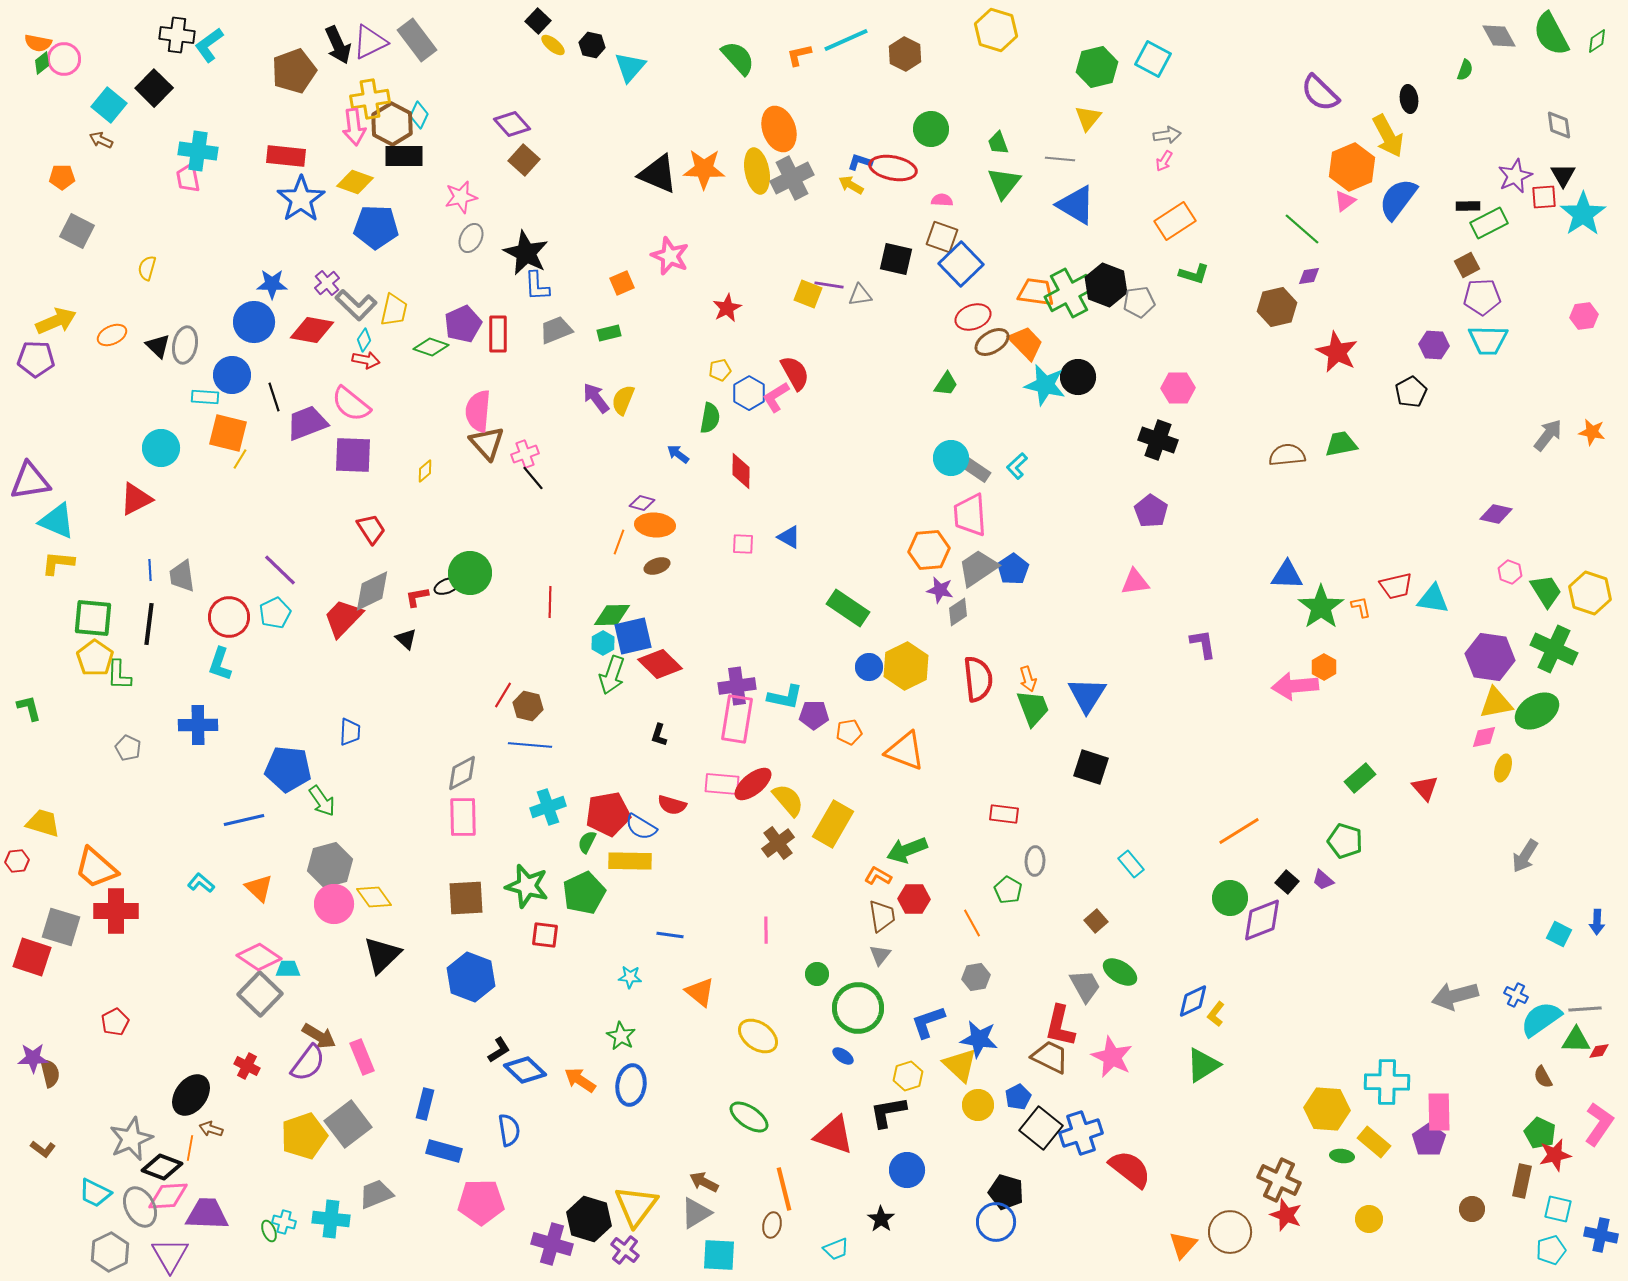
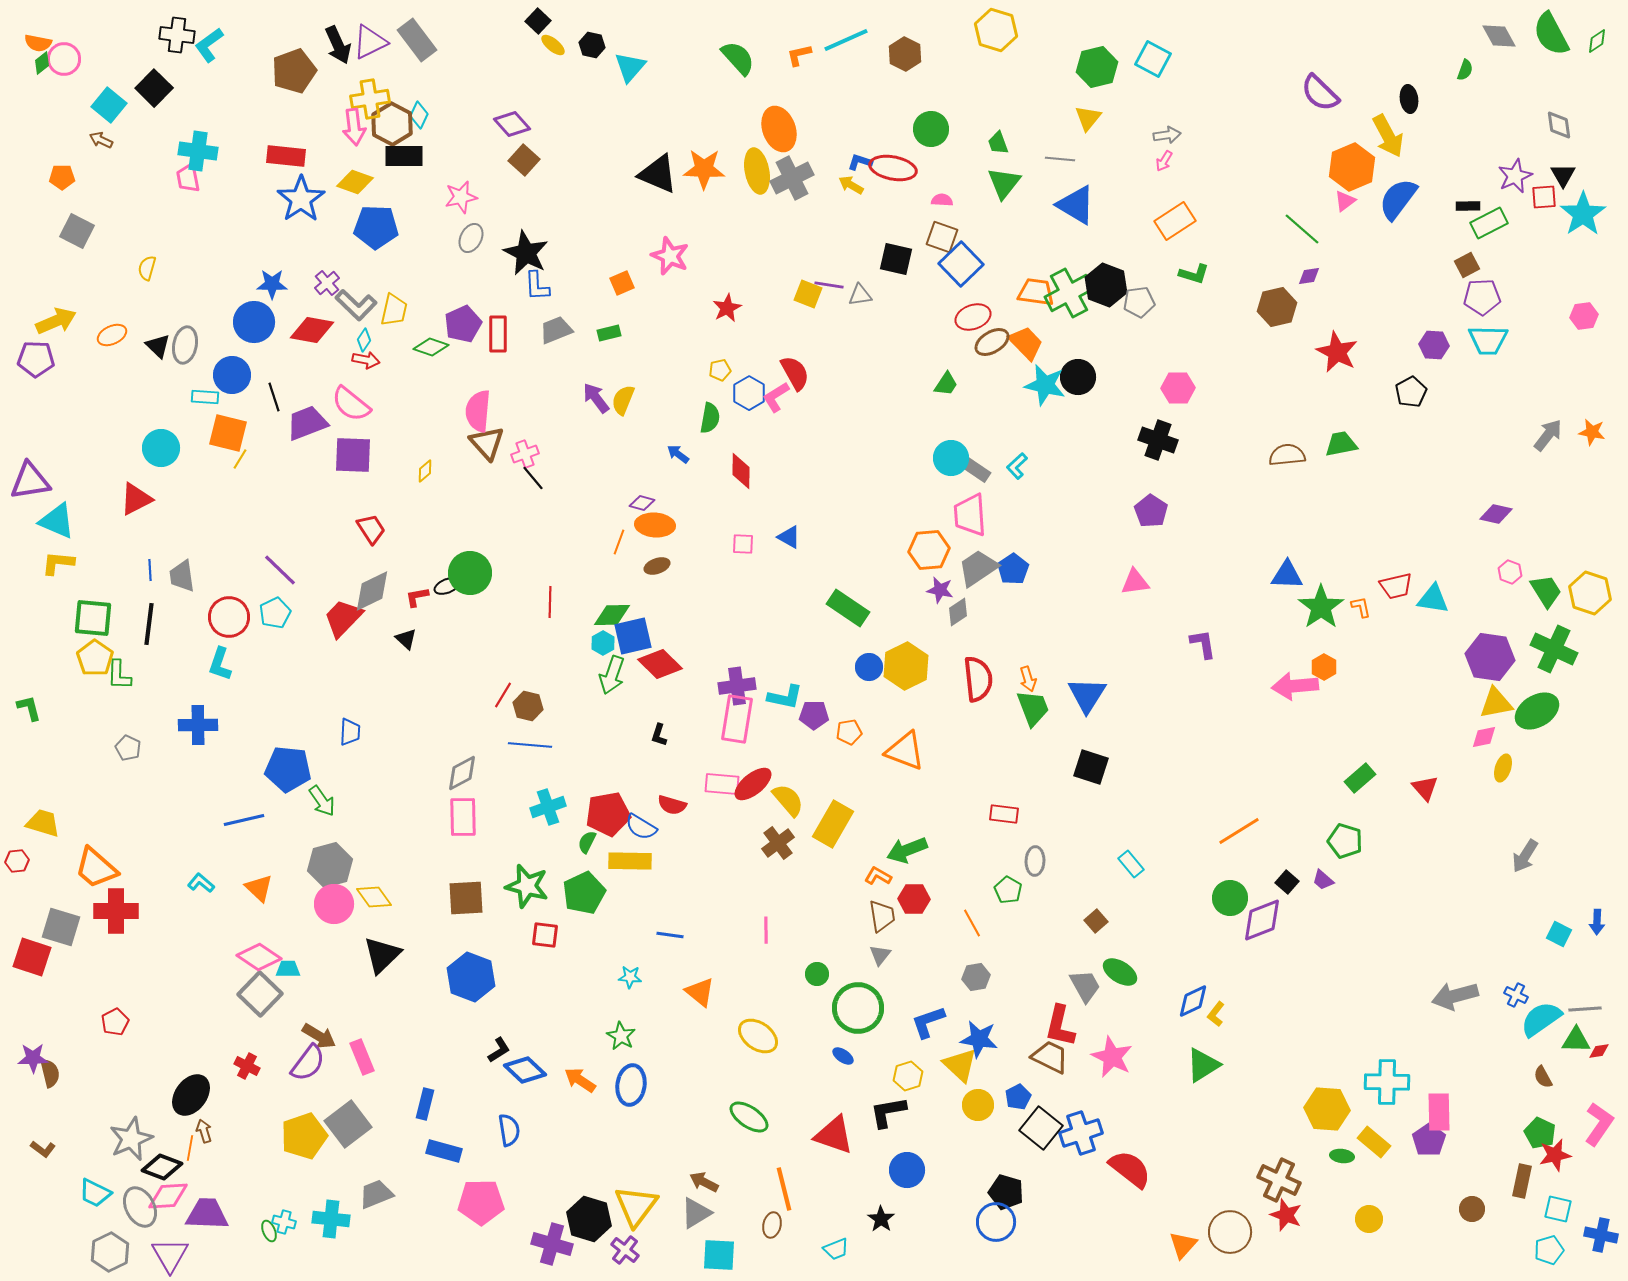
brown arrow at (211, 1129): moved 7 px left, 2 px down; rotated 55 degrees clockwise
cyan pentagon at (1551, 1250): moved 2 px left
